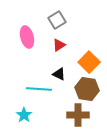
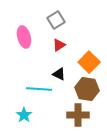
gray square: moved 1 px left
pink ellipse: moved 3 px left
